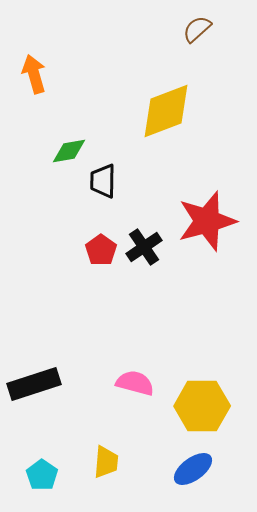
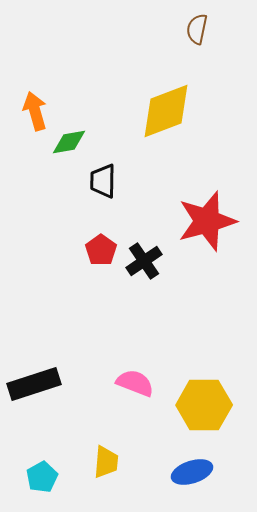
brown semicircle: rotated 36 degrees counterclockwise
orange arrow: moved 1 px right, 37 px down
green diamond: moved 9 px up
black cross: moved 14 px down
pink semicircle: rotated 6 degrees clockwise
yellow hexagon: moved 2 px right, 1 px up
blue ellipse: moved 1 px left, 3 px down; rotated 18 degrees clockwise
cyan pentagon: moved 2 px down; rotated 8 degrees clockwise
